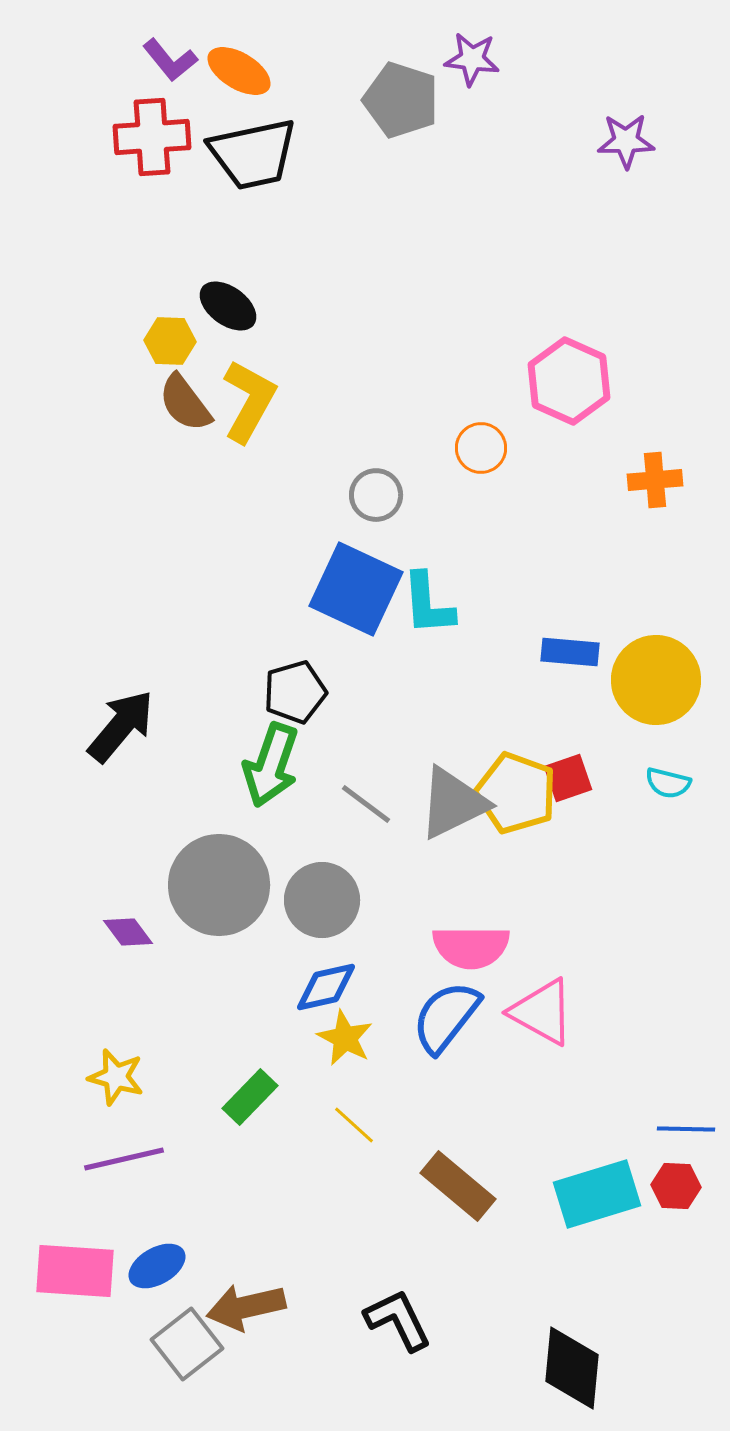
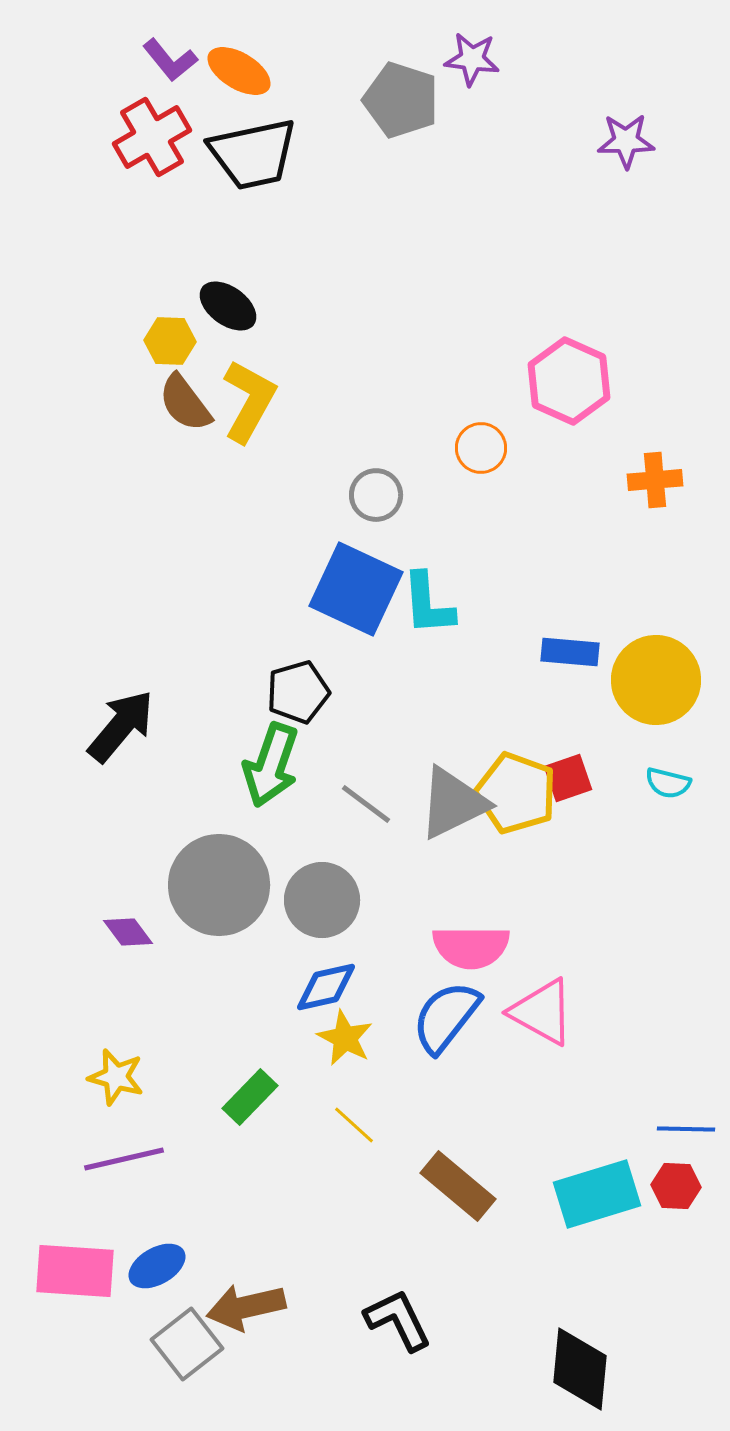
red cross at (152, 137): rotated 26 degrees counterclockwise
black pentagon at (295, 692): moved 3 px right
black diamond at (572, 1368): moved 8 px right, 1 px down
